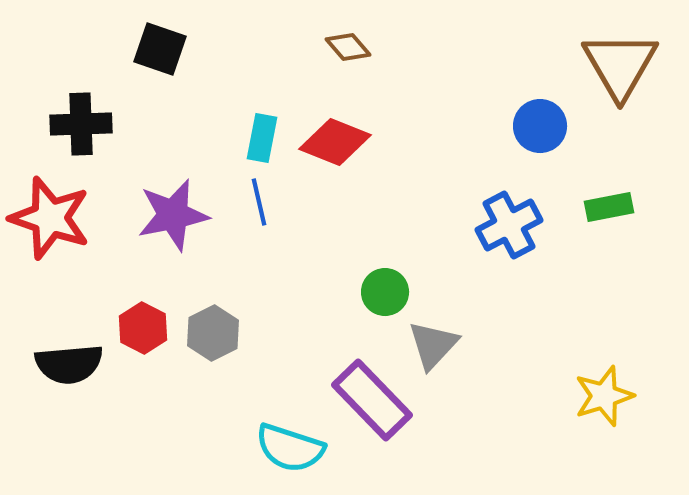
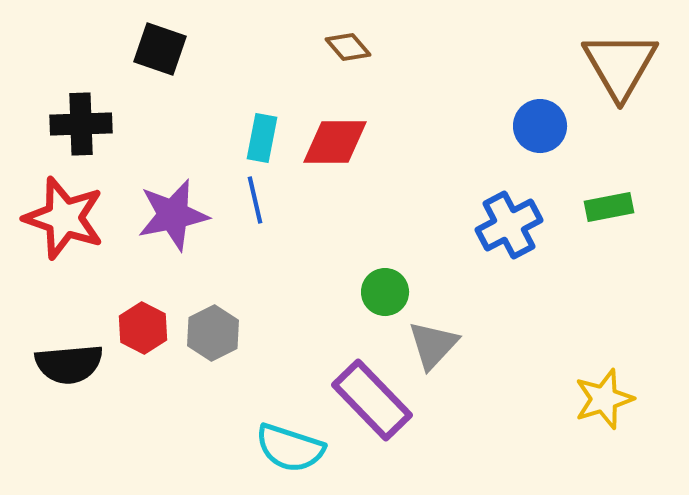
red diamond: rotated 22 degrees counterclockwise
blue line: moved 4 px left, 2 px up
red star: moved 14 px right
yellow star: moved 3 px down
